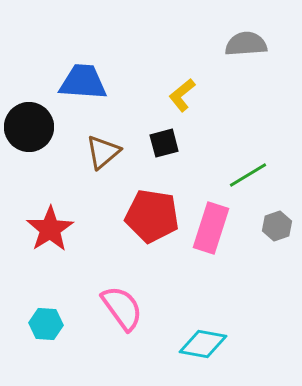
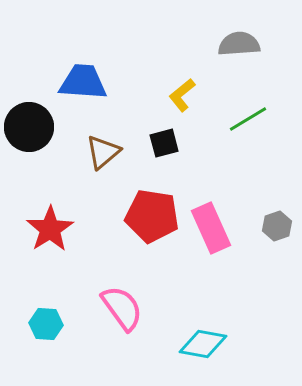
gray semicircle: moved 7 px left
green line: moved 56 px up
pink rectangle: rotated 42 degrees counterclockwise
